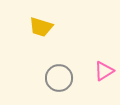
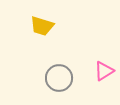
yellow trapezoid: moved 1 px right, 1 px up
